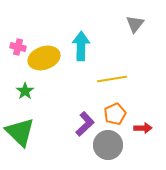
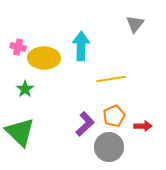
yellow ellipse: rotated 20 degrees clockwise
yellow line: moved 1 px left
green star: moved 2 px up
orange pentagon: moved 1 px left, 2 px down
red arrow: moved 2 px up
gray circle: moved 1 px right, 2 px down
